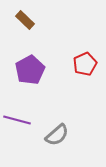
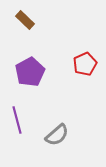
purple pentagon: moved 2 px down
purple line: rotated 60 degrees clockwise
